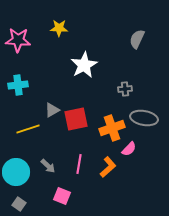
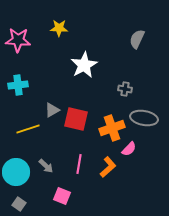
gray cross: rotated 16 degrees clockwise
red square: rotated 25 degrees clockwise
gray arrow: moved 2 px left
